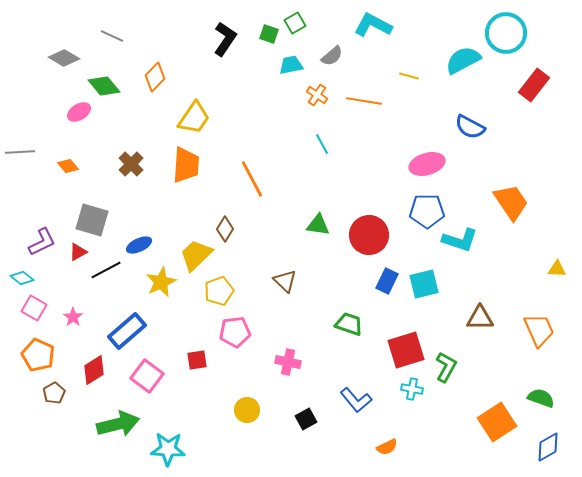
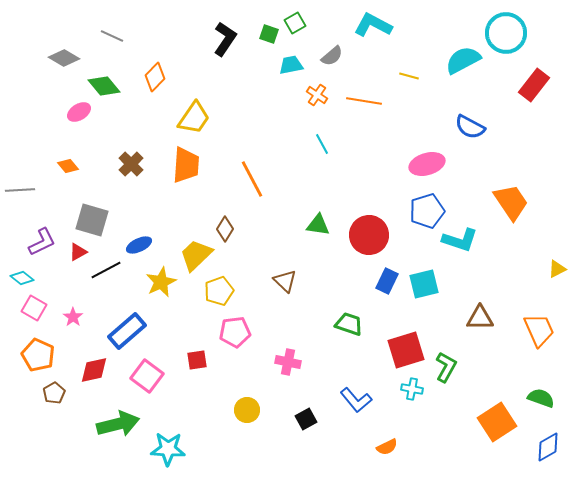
gray line at (20, 152): moved 38 px down
blue pentagon at (427, 211): rotated 16 degrees counterclockwise
yellow triangle at (557, 269): rotated 30 degrees counterclockwise
red diamond at (94, 370): rotated 20 degrees clockwise
